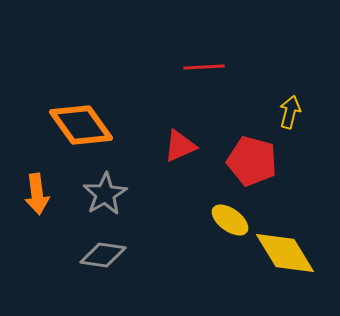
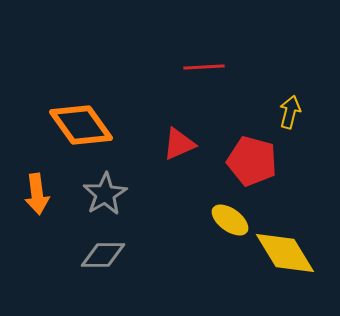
red triangle: moved 1 px left, 2 px up
gray diamond: rotated 9 degrees counterclockwise
